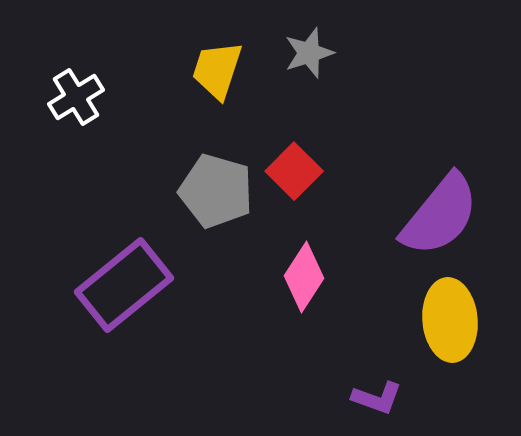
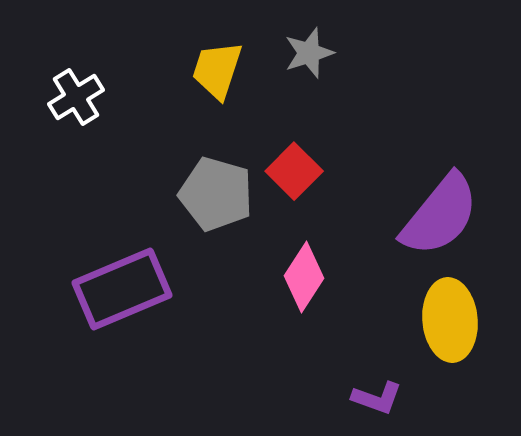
gray pentagon: moved 3 px down
purple rectangle: moved 2 px left, 4 px down; rotated 16 degrees clockwise
